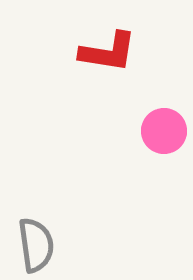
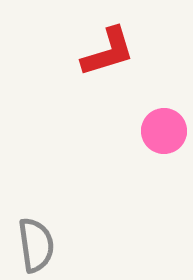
red L-shape: rotated 26 degrees counterclockwise
